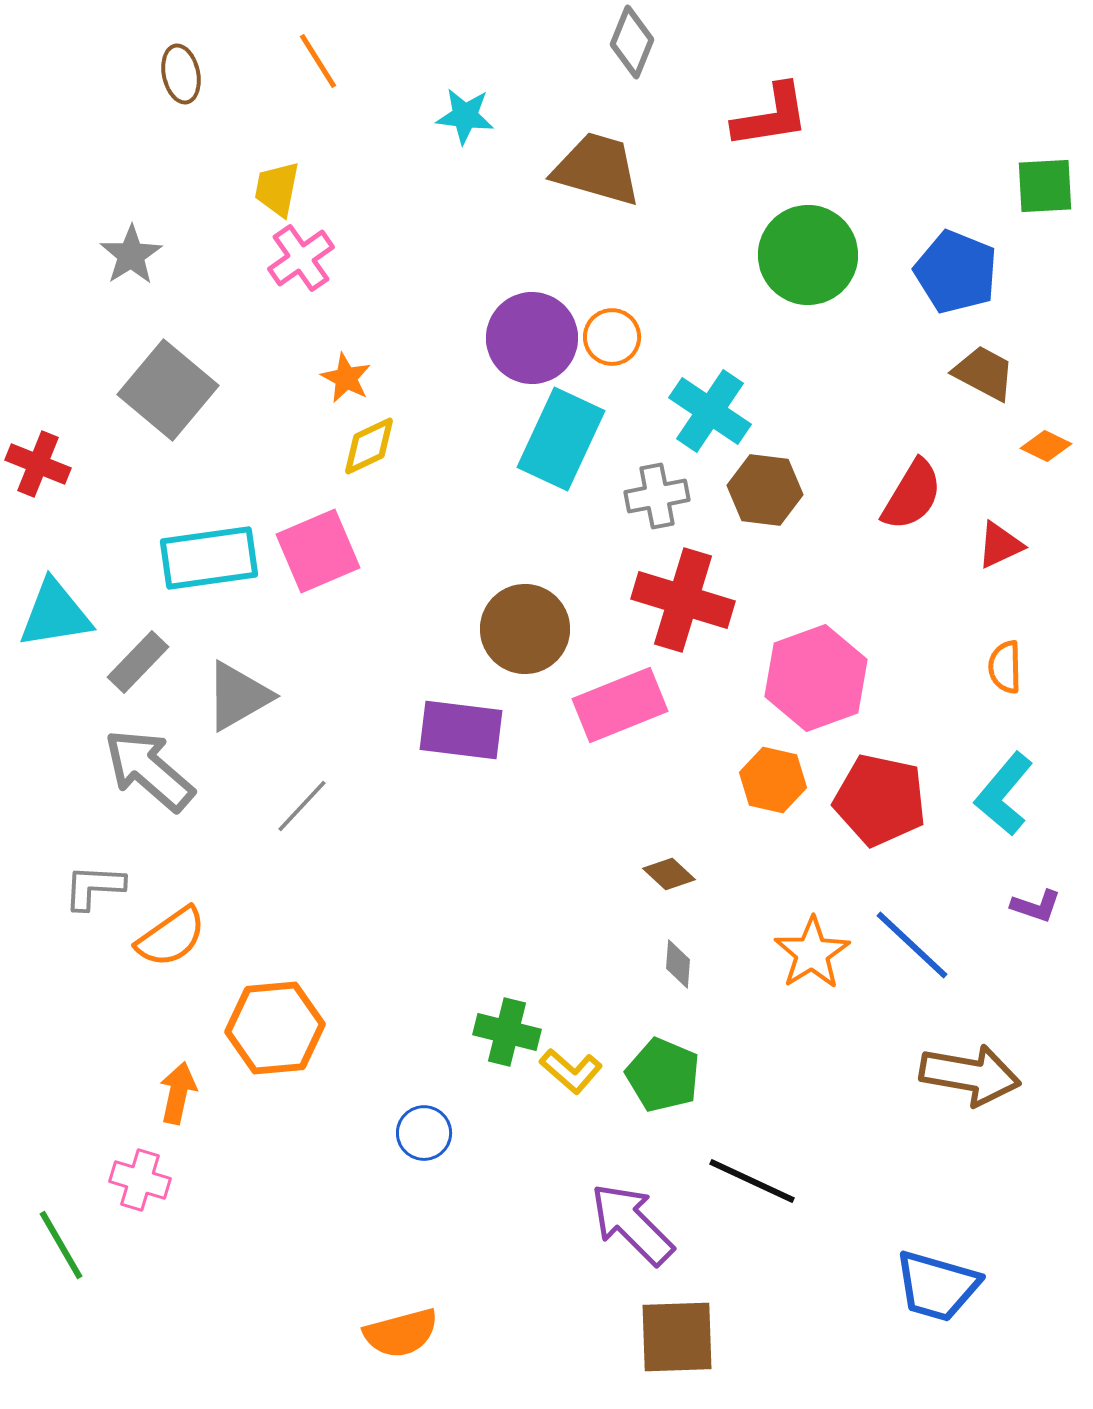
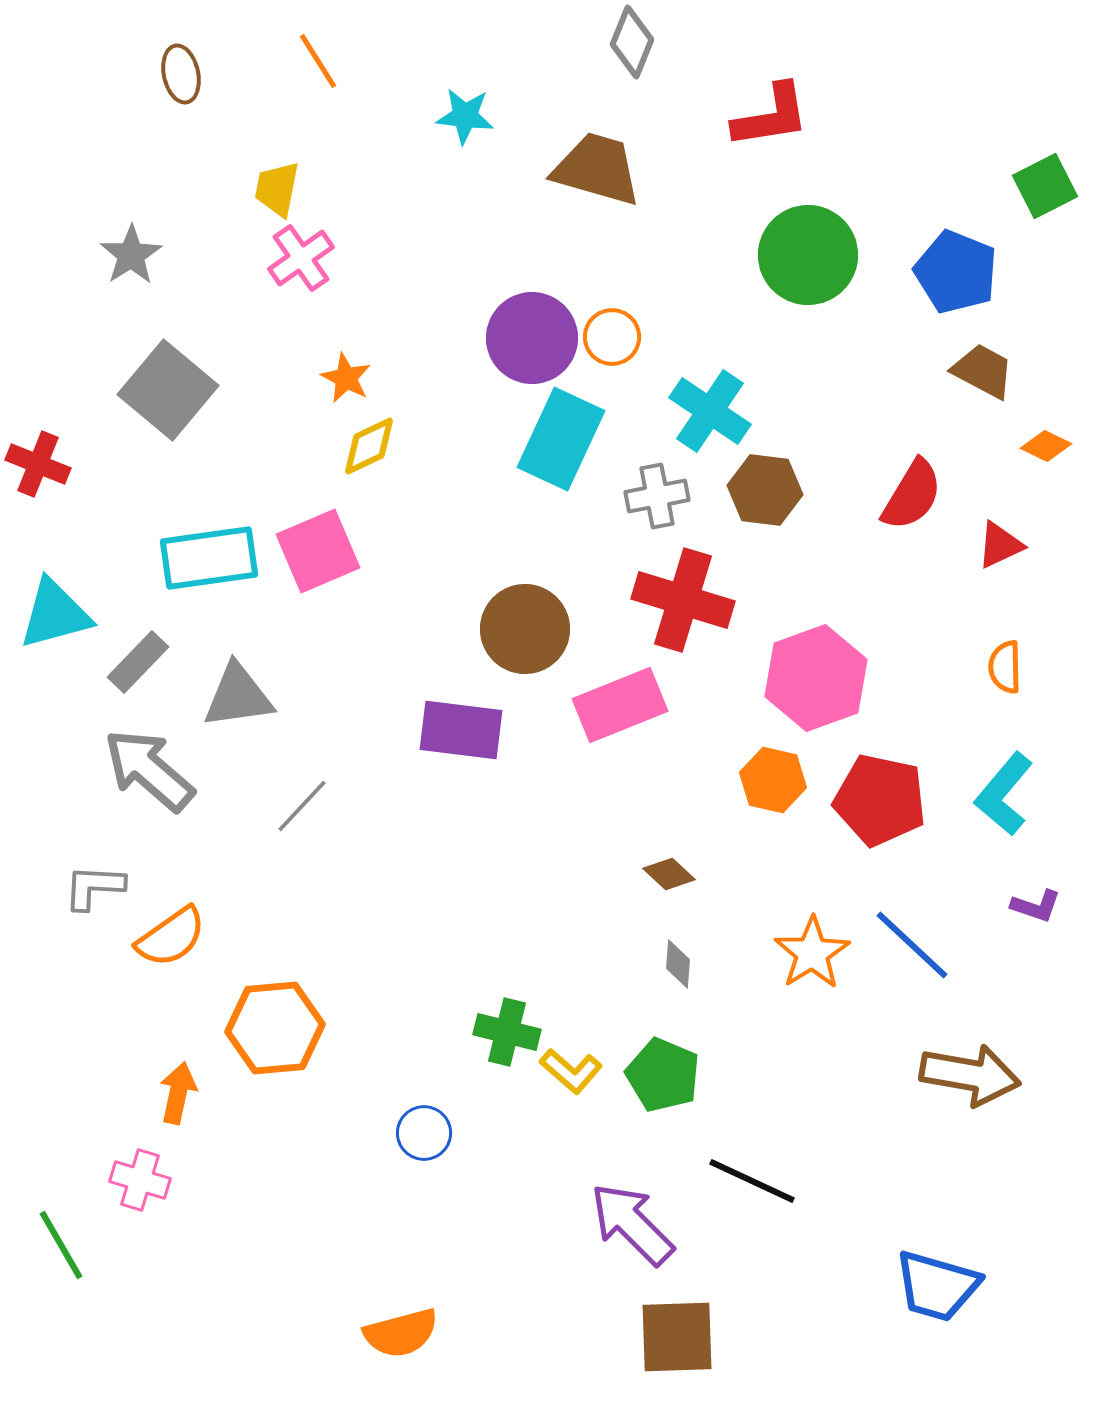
green square at (1045, 186): rotated 24 degrees counterclockwise
brown trapezoid at (984, 373): moved 1 px left, 2 px up
cyan triangle at (55, 614): rotated 6 degrees counterclockwise
gray triangle at (238, 696): rotated 22 degrees clockwise
